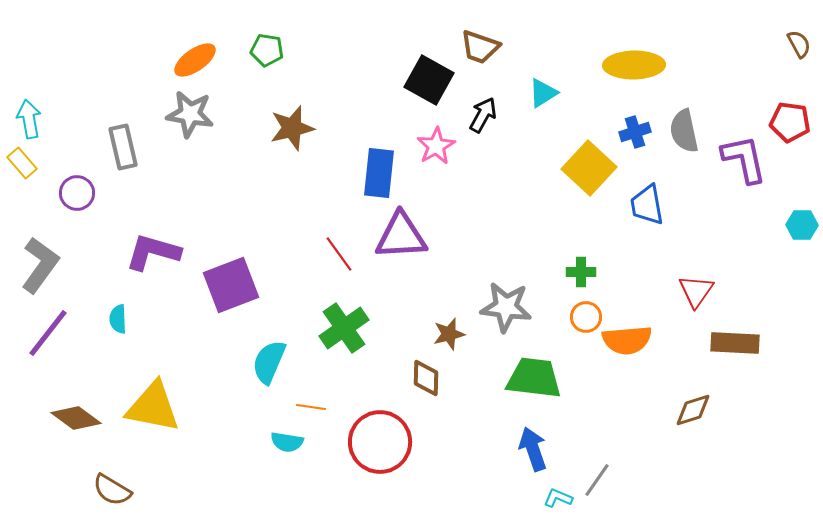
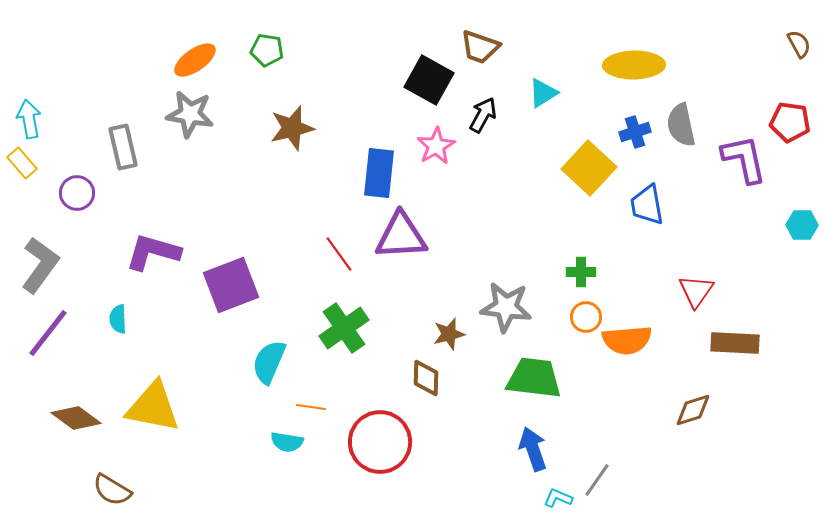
gray semicircle at (684, 131): moved 3 px left, 6 px up
